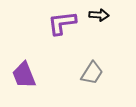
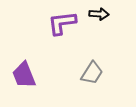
black arrow: moved 1 px up
